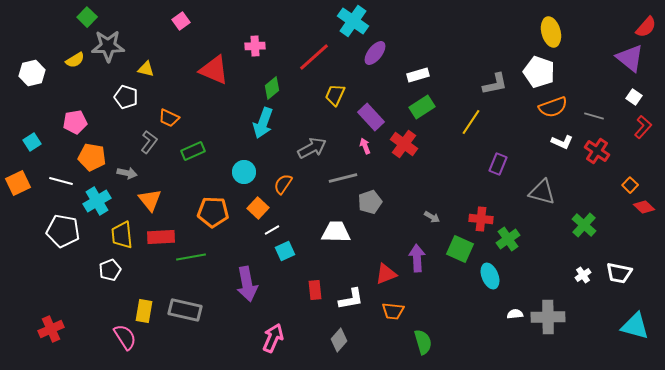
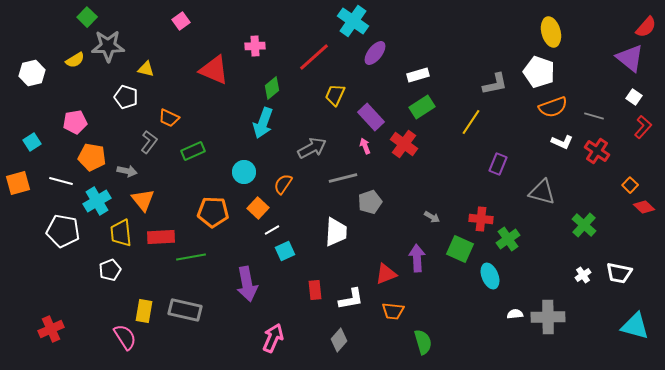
gray arrow at (127, 173): moved 2 px up
orange square at (18, 183): rotated 10 degrees clockwise
orange triangle at (150, 200): moved 7 px left
white trapezoid at (336, 232): rotated 92 degrees clockwise
yellow trapezoid at (122, 235): moved 1 px left, 2 px up
